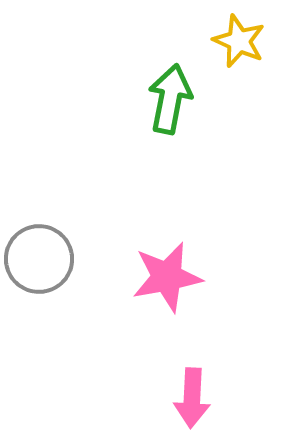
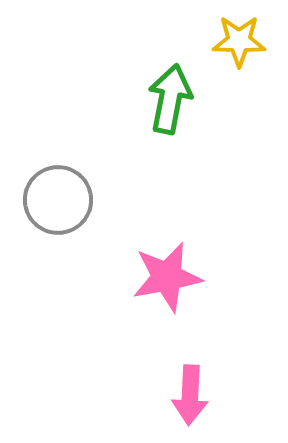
yellow star: rotated 22 degrees counterclockwise
gray circle: moved 19 px right, 59 px up
pink arrow: moved 2 px left, 3 px up
